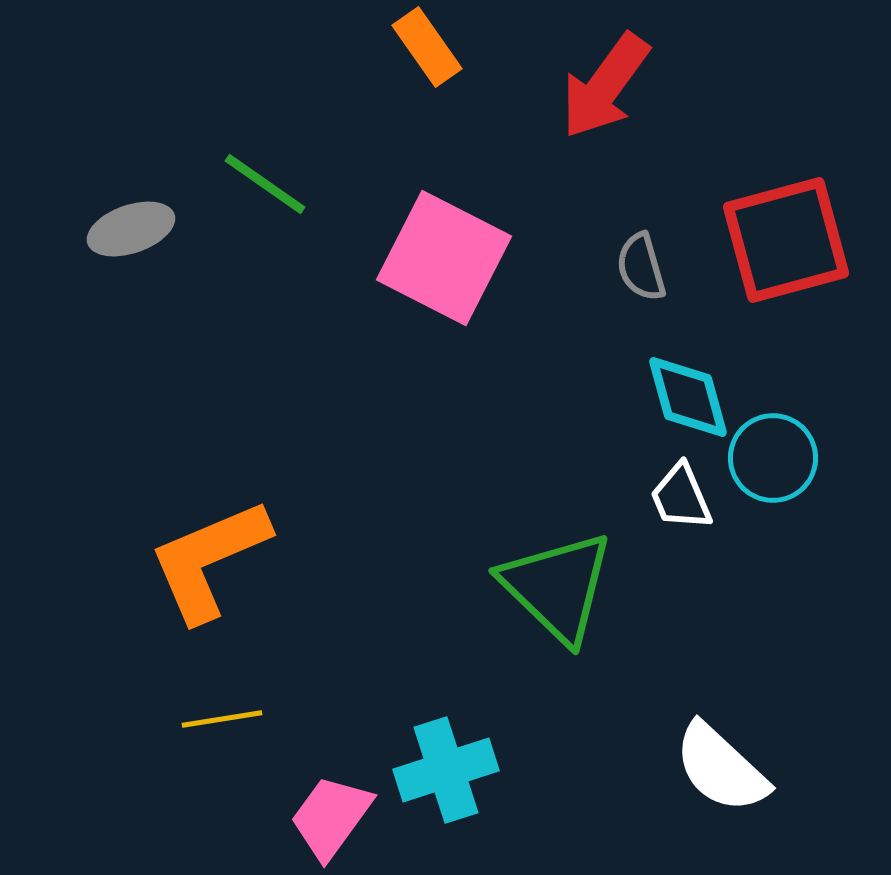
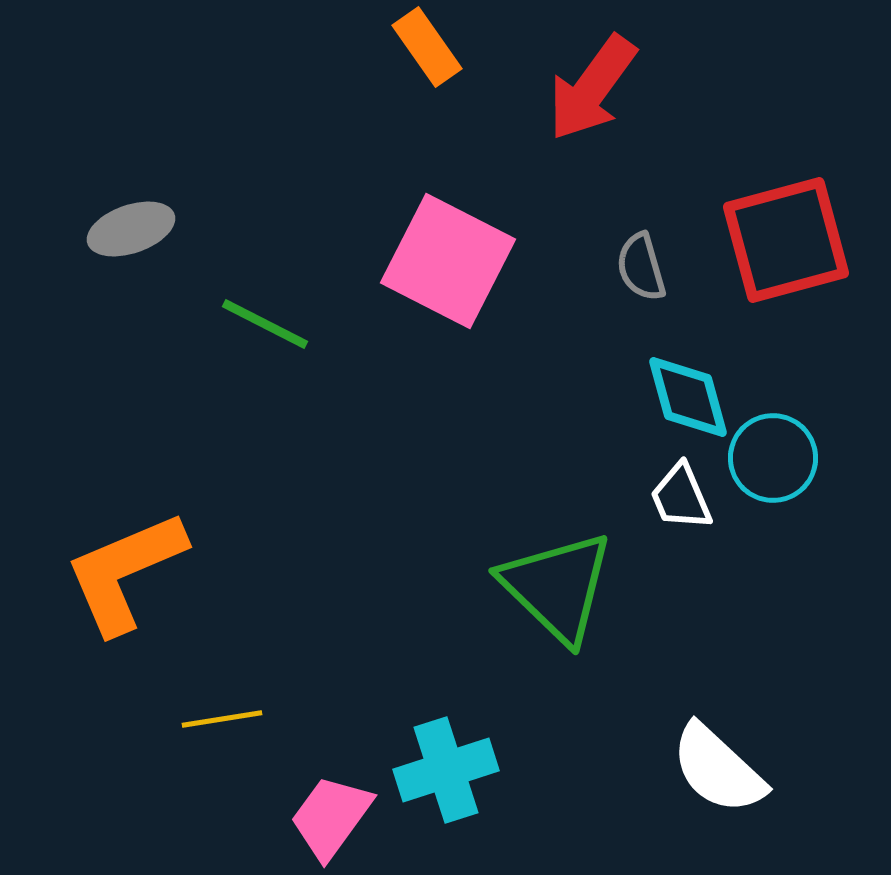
red arrow: moved 13 px left, 2 px down
green line: moved 140 px down; rotated 8 degrees counterclockwise
pink square: moved 4 px right, 3 px down
orange L-shape: moved 84 px left, 12 px down
white semicircle: moved 3 px left, 1 px down
